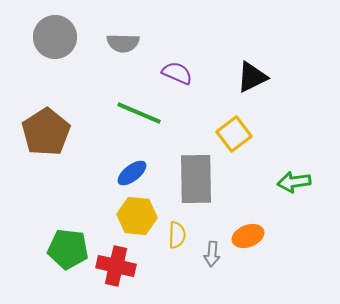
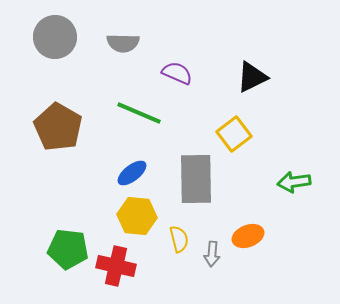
brown pentagon: moved 12 px right, 5 px up; rotated 9 degrees counterclockwise
yellow semicircle: moved 2 px right, 4 px down; rotated 16 degrees counterclockwise
